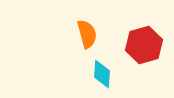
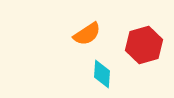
orange semicircle: rotated 72 degrees clockwise
